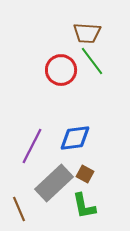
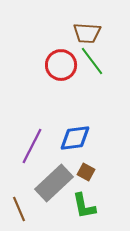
red circle: moved 5 px up
brown square: moved 1 px right, 2 px up
